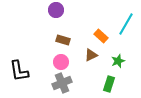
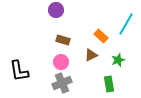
green star: moved 1 px up
green rectangle: rotated 28 degrees counterclockwise
